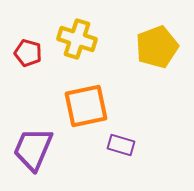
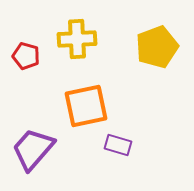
yellow cross: rotated 21 degrees counterclockwise
red pentagon: moved 2 px left, 3 px down
purple rectangle: moved 3 px left
purple trapezoid: rotated 18 degrees clockwise
